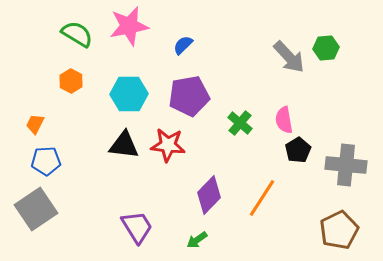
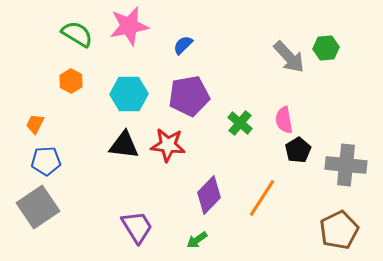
gray square: moved 2 px right, 2 px up
